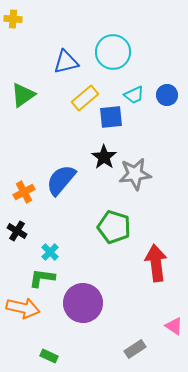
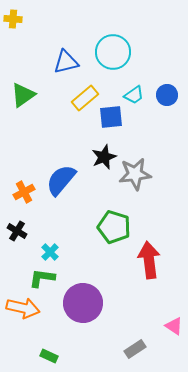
cyan trapezoid: rotated 10 degrees counterclockwise
black star: rotated 15 degrees clockwise
red arrow: moved 7 px left, 3 px up
